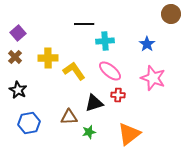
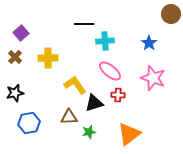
purple square: moved 3 px right
blue star: moved 2 px right, 1 px up
yellow L-shape: moved 1 px right, 14 px down
black star: moved 3 px left, 3 px down; rotated 30 degrees clockwise
